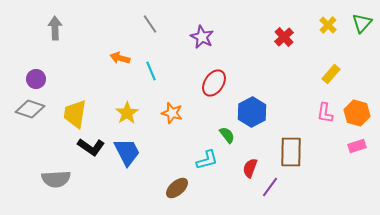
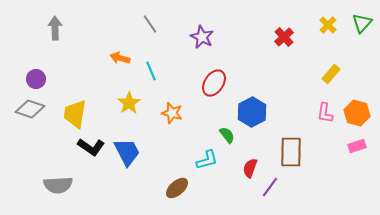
yellow star: moved 2 px right, 10 px up
gray semicircle: moved 2 px right, 6 px down
